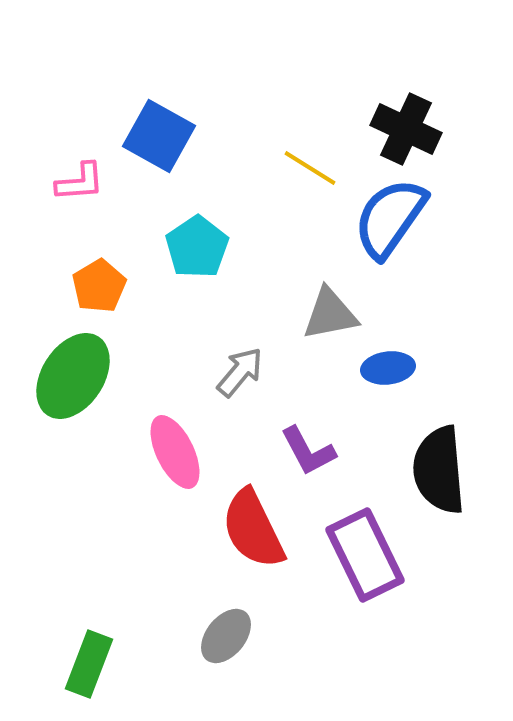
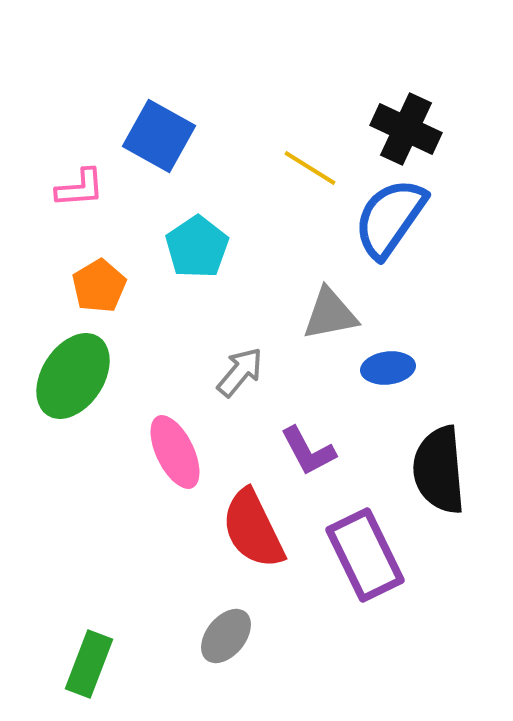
pink L-shape: moved 6 px down
